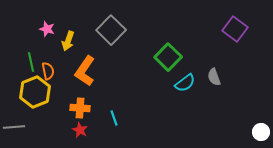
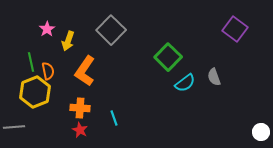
pink star: rotated 21 degrees clockwise
